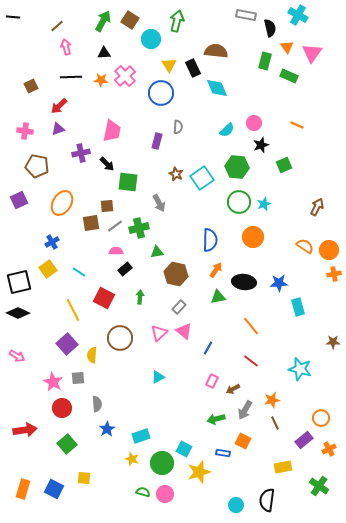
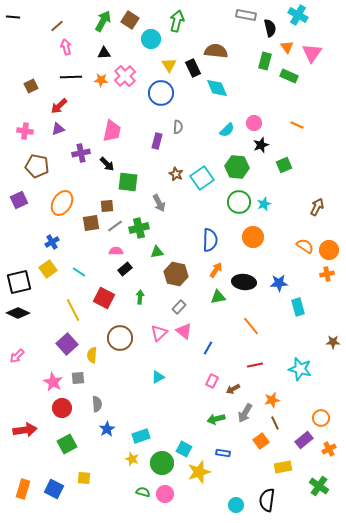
orange cross at (334, 274): moved 7 px left
pink arrow at (17, 356): rotated 105 degrees clockwise
red line at (251, 361): moved 4 px right, 4 px down; rotated 49 degrees counterclockwise
gray arrow at (245, 410): moved 3 px down
orange square at (243, 441): moved 18 px right; rotated 28 degrees clockwise
green square at (67, 444): rotated 12 degrees clockwise
